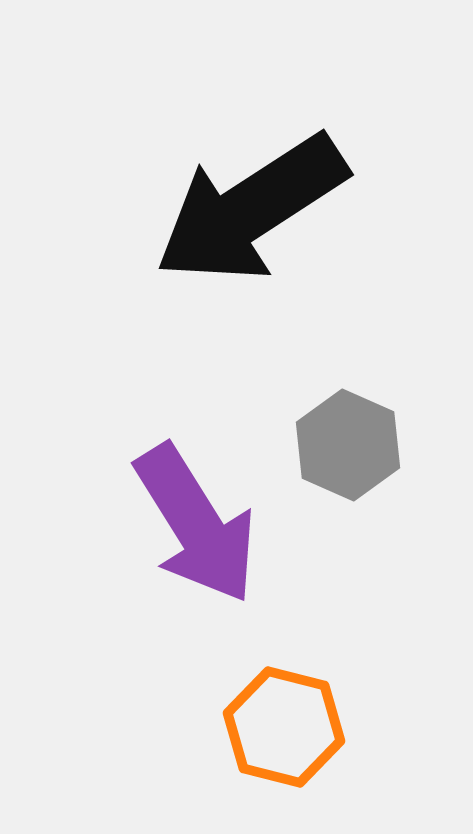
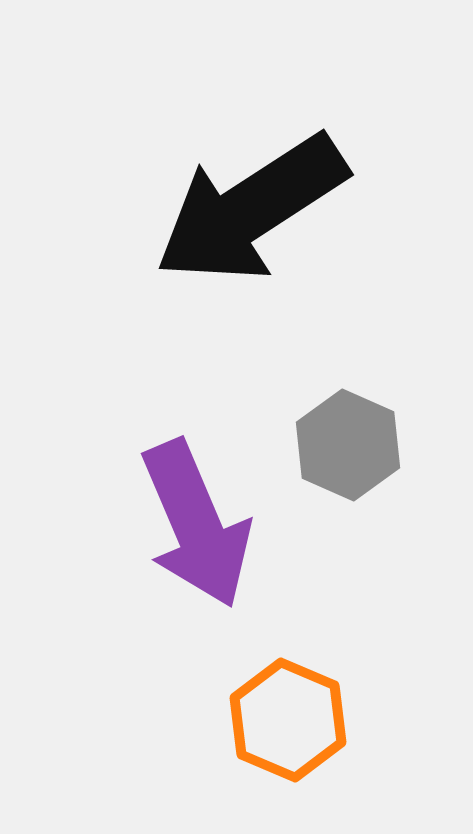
purple arrow: rotated 9 degrees clockwise
orange hexagon: moved 4 px right, 7 px up; rotated 9 degrees clockwise
